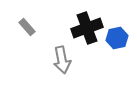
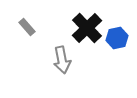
black cross: rotated 24 degrees counterclockwise
